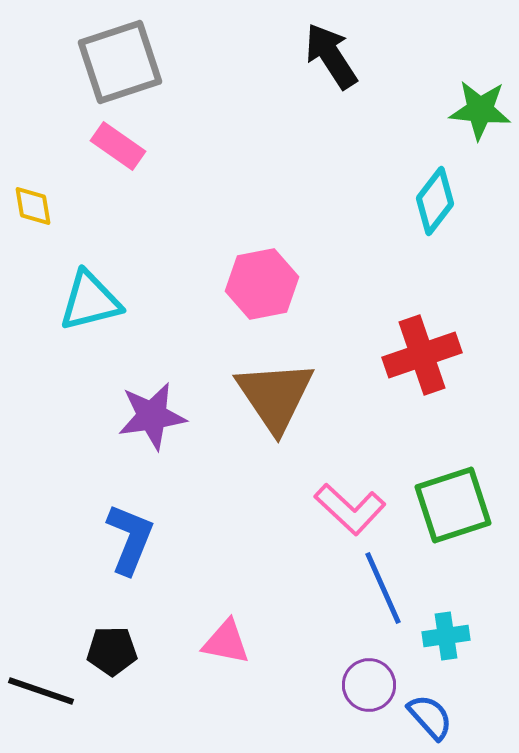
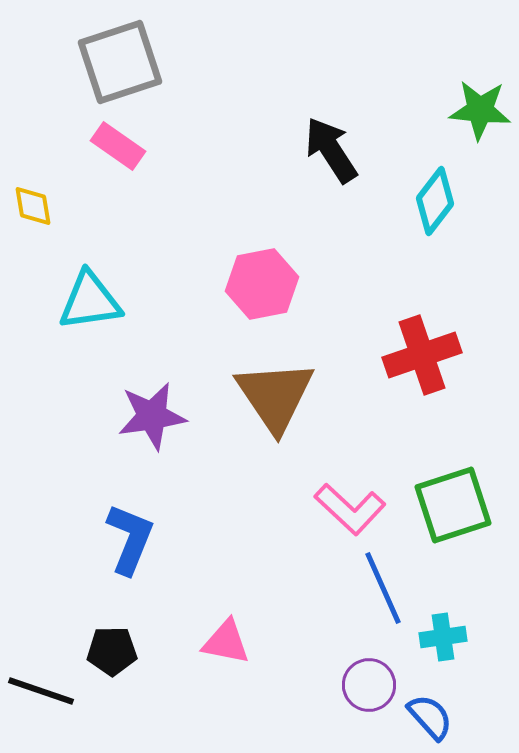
black arrow: moved 94 px down
cyan triangle: rotated 6 degrees clockwise
cyan cross: moved 3 px left, 1 px down
